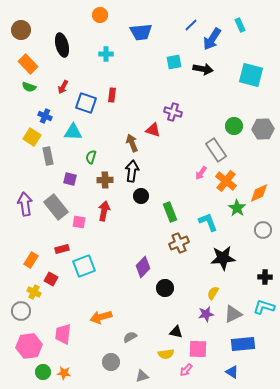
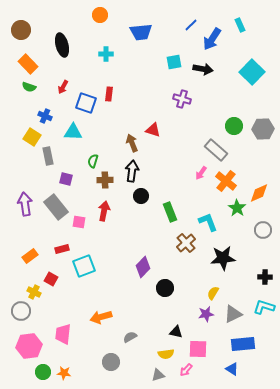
cyan square at (251, 75): moved 1 px right, 3 px up; rotated 30 degrees clockwise
red rectangle at (112, 95): moved 3 px left, 1 px up
purple cross at (173, 112): moved 9 px right, 13 px up
gray rectangle at (216, 150): rotated 15 degrees counterclockwise
green semicircle at (91, 157): moved 2 px right, 4 px down
purple square at (70, 179): moved 4 px left
brown cross at (179, 243): moved 7 px right; rotated 18 degrees counterclockwise
orange rectangle at (31, 260): moved 1 px left, 4 px up; rotated 21 degrees clockwise
blue triangle at (232, 372): moved 3 px up
gray triangle at (142, 376): moved 16 px right, 1 px up
